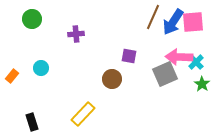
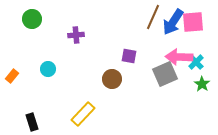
purple cross: moved 1 px down
cyan circle: moved 7 px right, 1 px down
